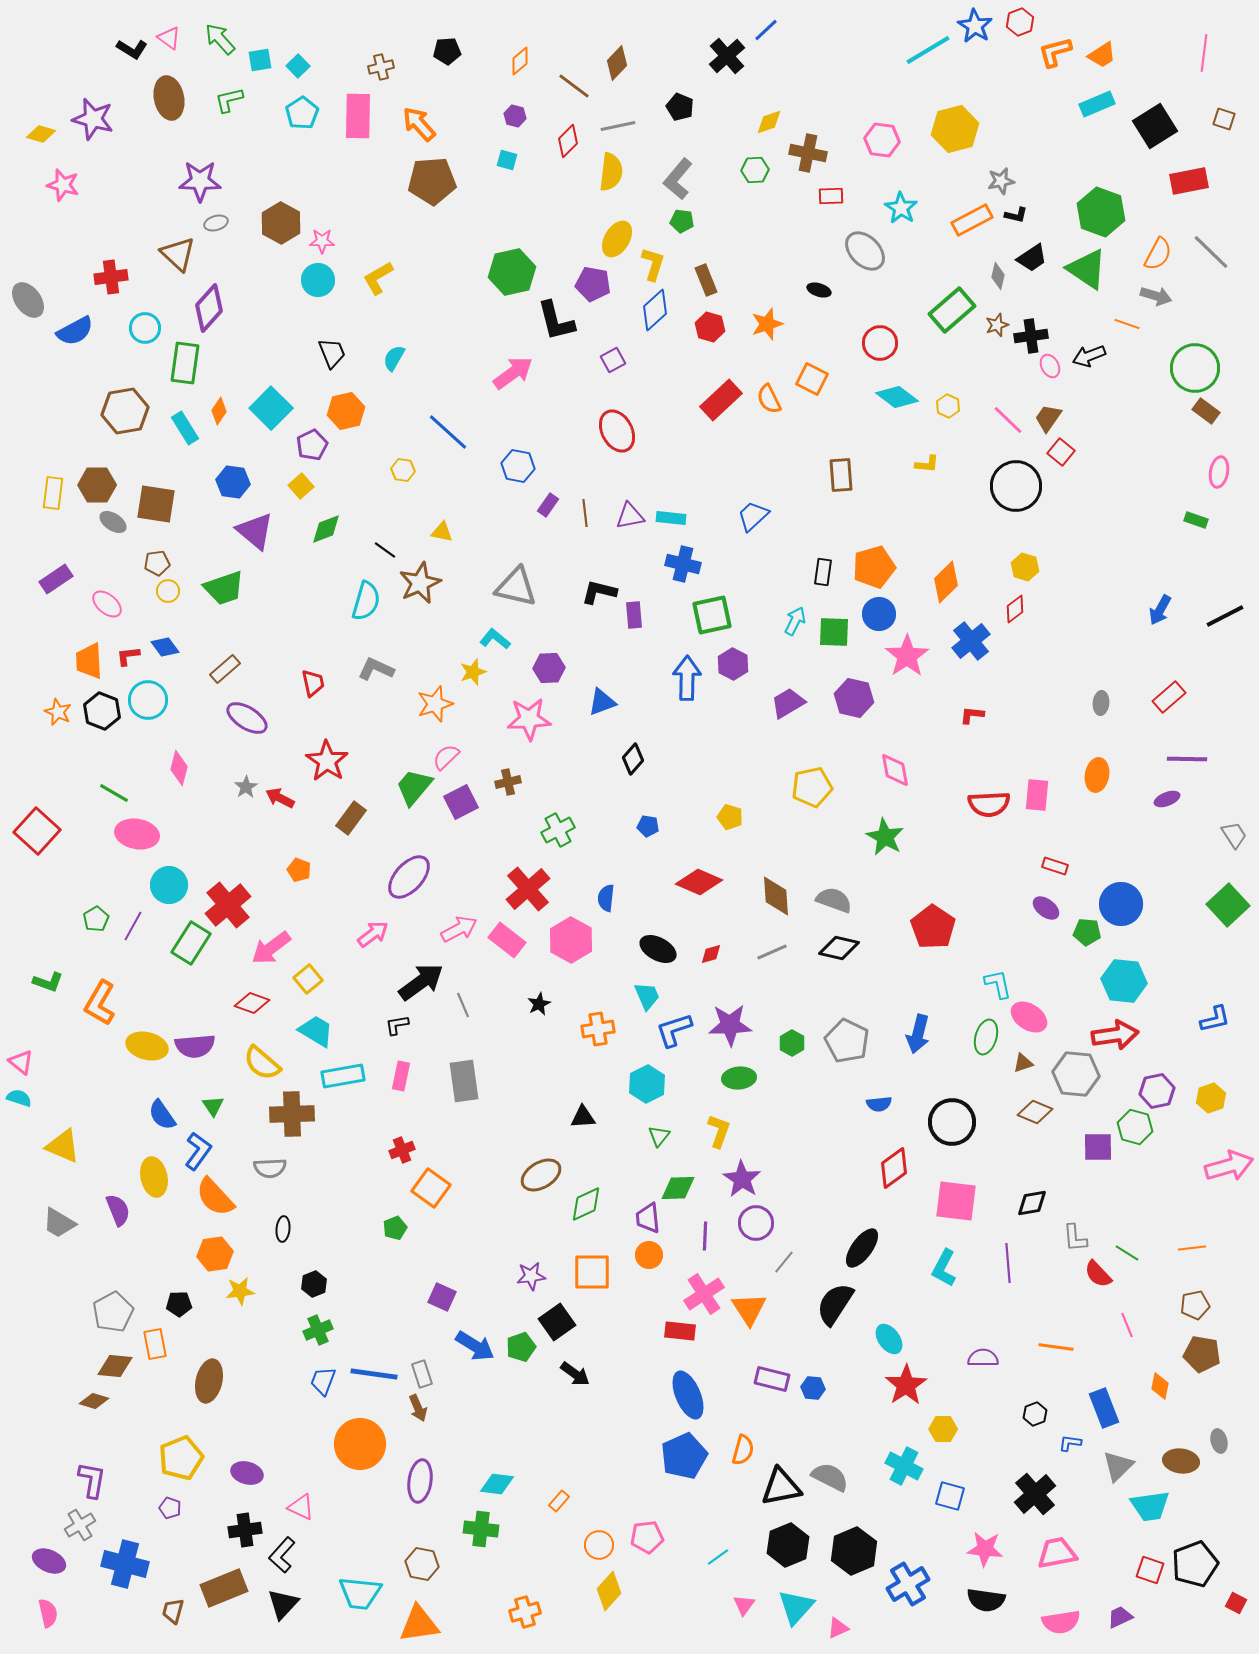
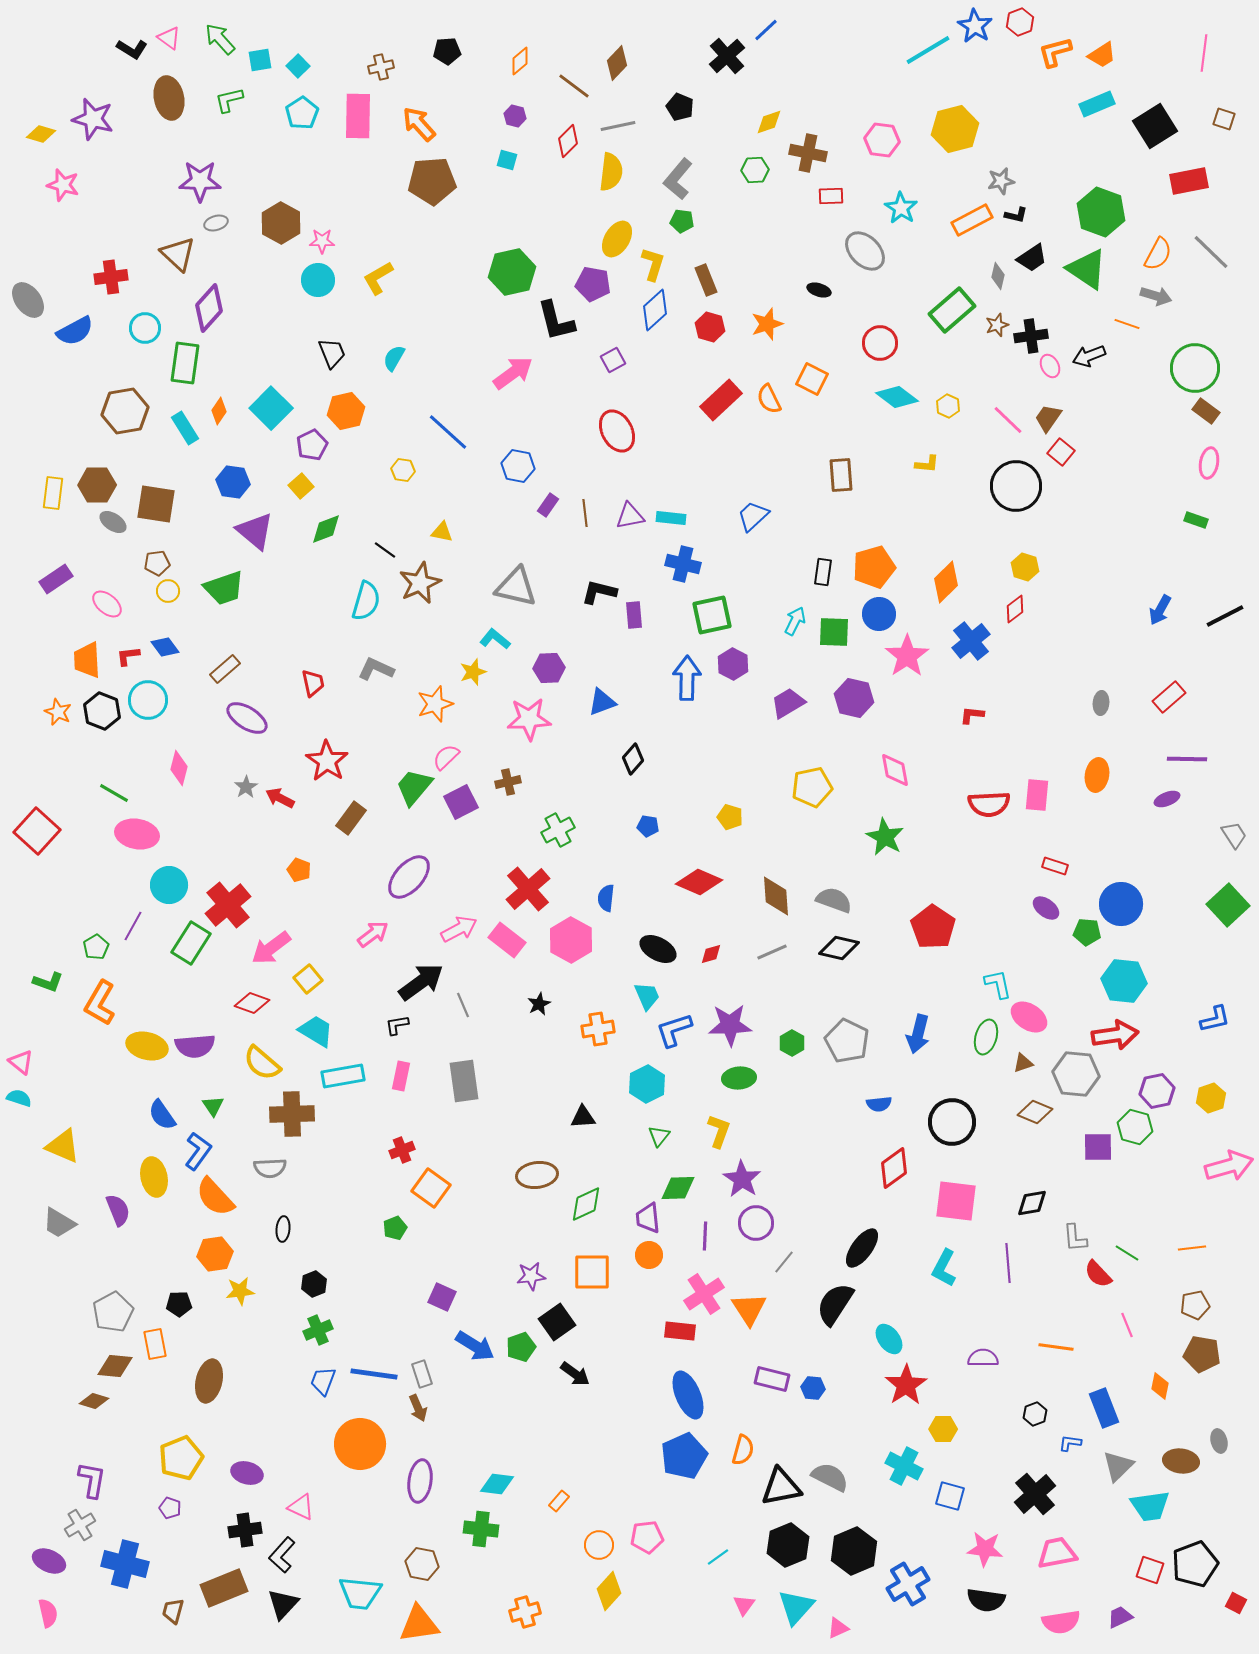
pink ellipse at (1219, 472): moved 10 px left, 9 px up
orange trapezoid at (89, 661): moved 2 px left, 1 px up
green pentagon at (96, 919): moved 28 px down
brown ellipse at (541, 1175): moved 4 px left; rotated 24 degrees clockwise
